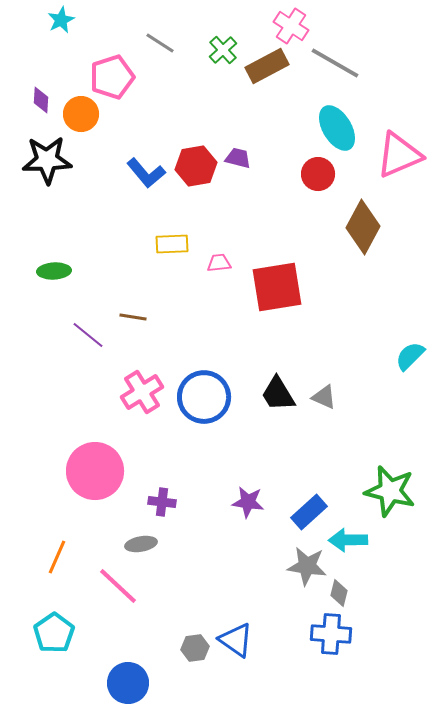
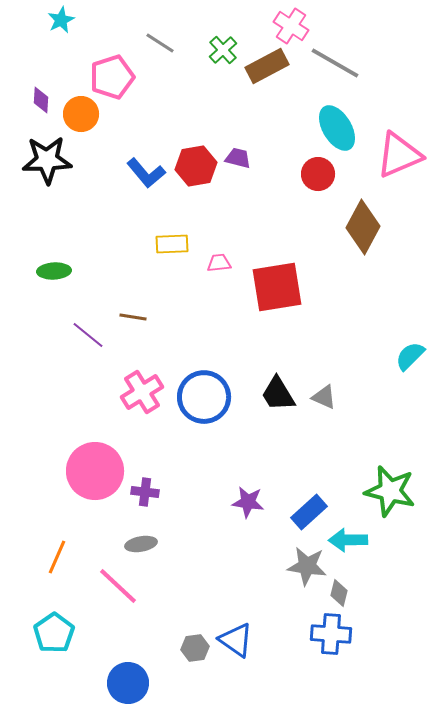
purple cross at (162, 502): moved 17 px left, 10 px up
